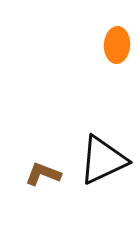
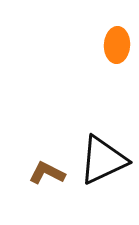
brown L-shape: moved 4 px right, 1 px up; rotated 6 degrees clockwise
